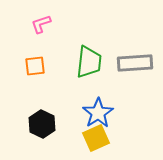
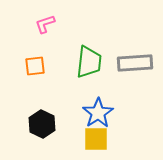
pink L-shape: moved 4 px right
yellow square: moved 1 px down; rotated 24 degrees clockwise
